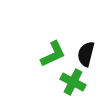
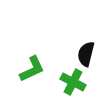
green L-shape: moved 21 px left, 15 px down
